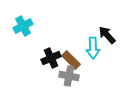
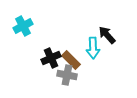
gray cross: moved 2 px left, 1 px up
